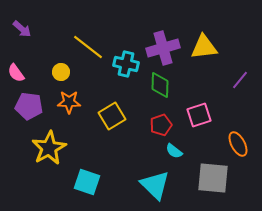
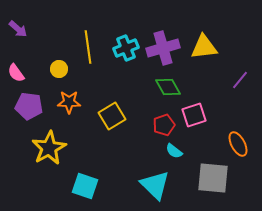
purple arrow: moved 4 px left
yellow line: rotated 44 degrees clockwise
cyan cross: moved 16 px up; rotated 35 degrees counterclockwise
yellow circle: moved 2 px left, 3 px up
green diamond: moved 8 px right, 2 px down; rotated 32 degrees counterclockwise
pink square: moved 5 px left
red pentagon: moved 3 px right
cyan square: moved 2 px left, 4 px down
